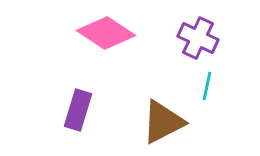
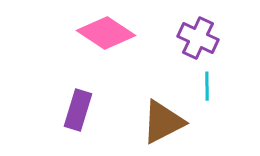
cyan line: rotated 12 degrees counterclockwise
